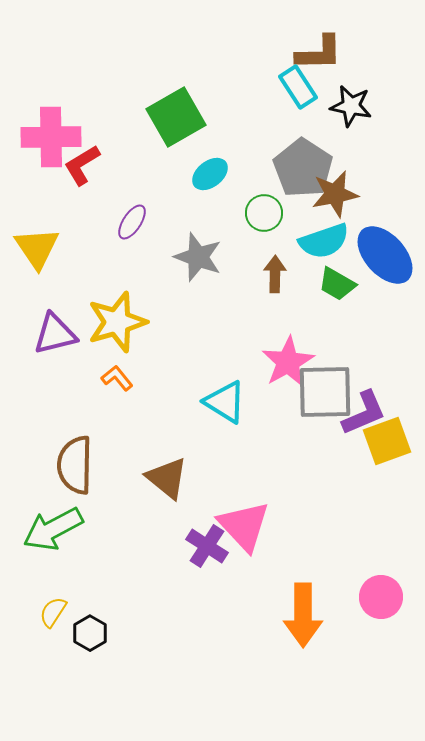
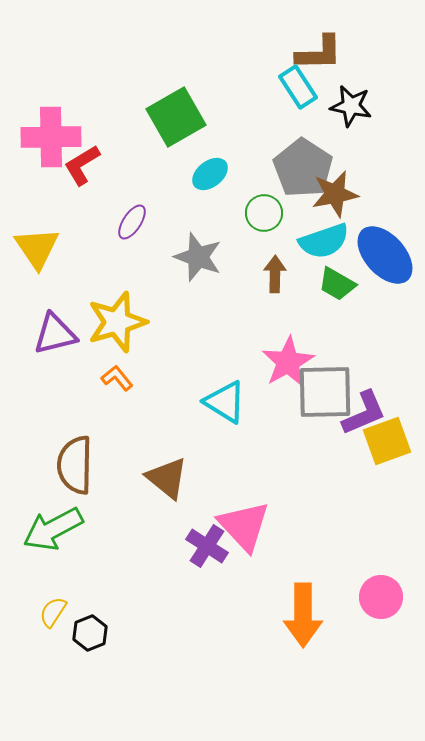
black hexagon: rotated 8 degrees clockwise
